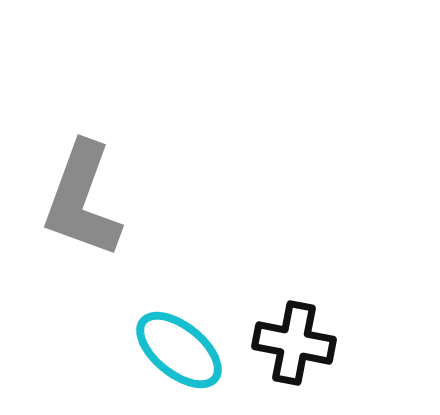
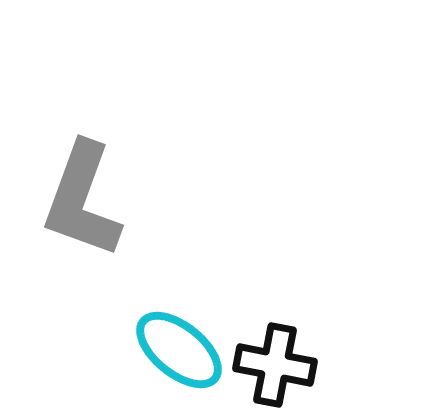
black cross: moved 19 px left, 22 px down
